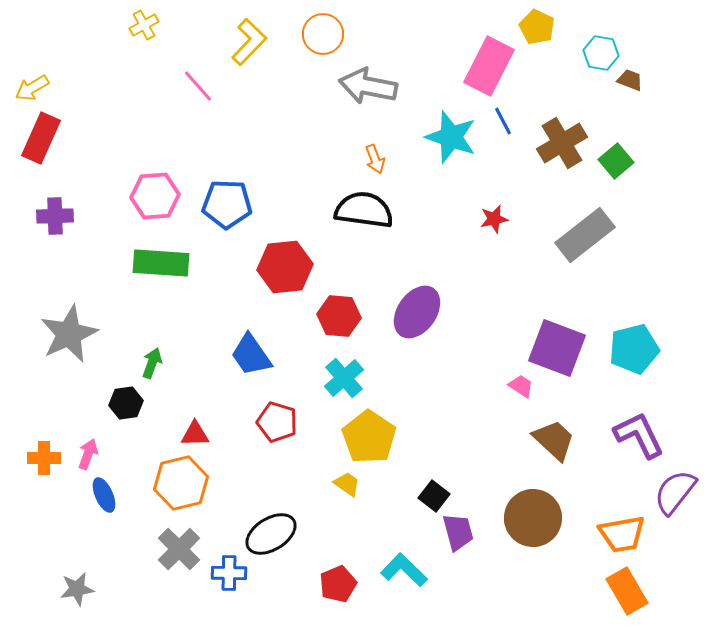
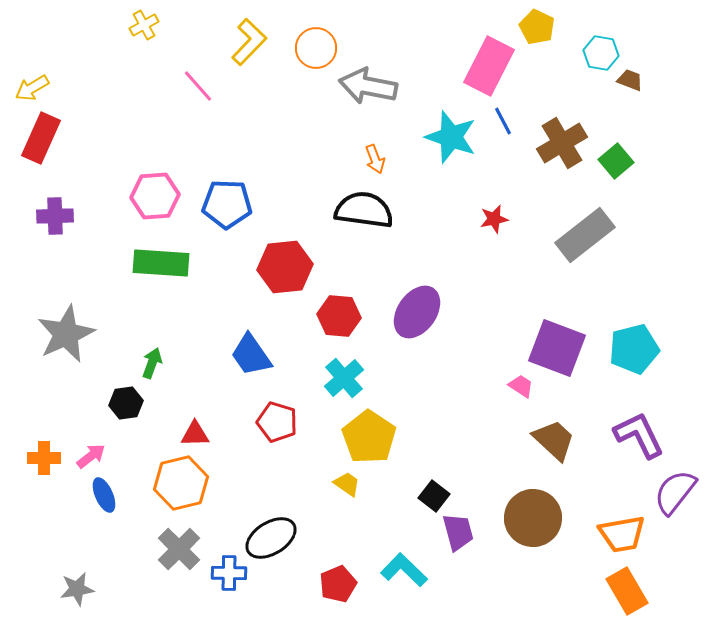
orange circle at (323, 34): moved 7 px left, 14 px down
gray star at (69, 334): moved 3 px left
pink arrow at (88, 454): moved 3 px right, 2 px down; rotated 32 degrees clockwise
black ellipse at (271, 534): moved 4 px down
